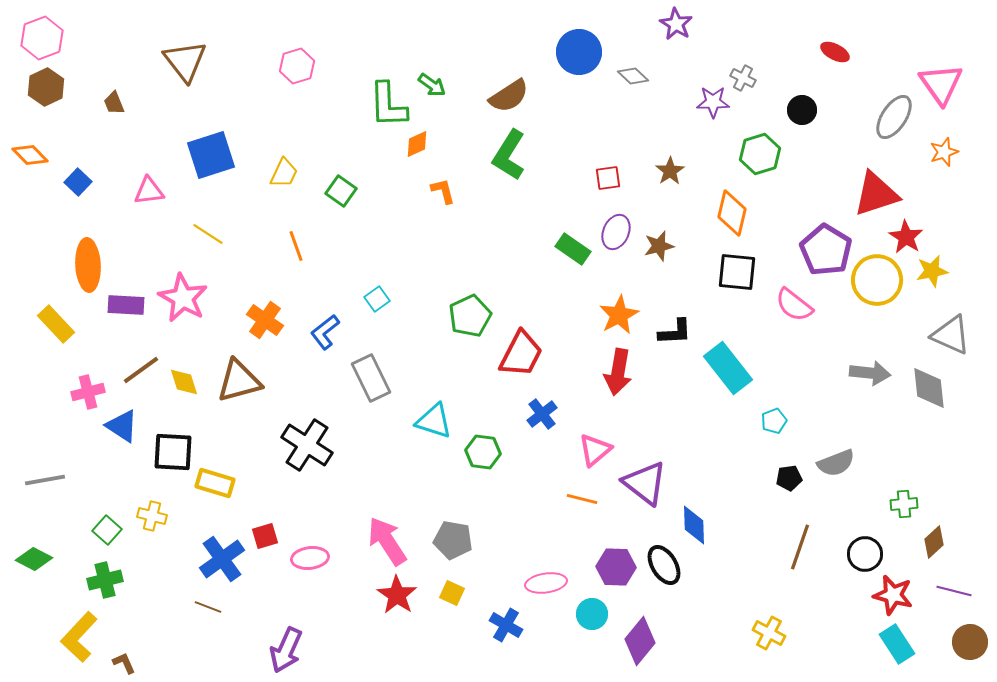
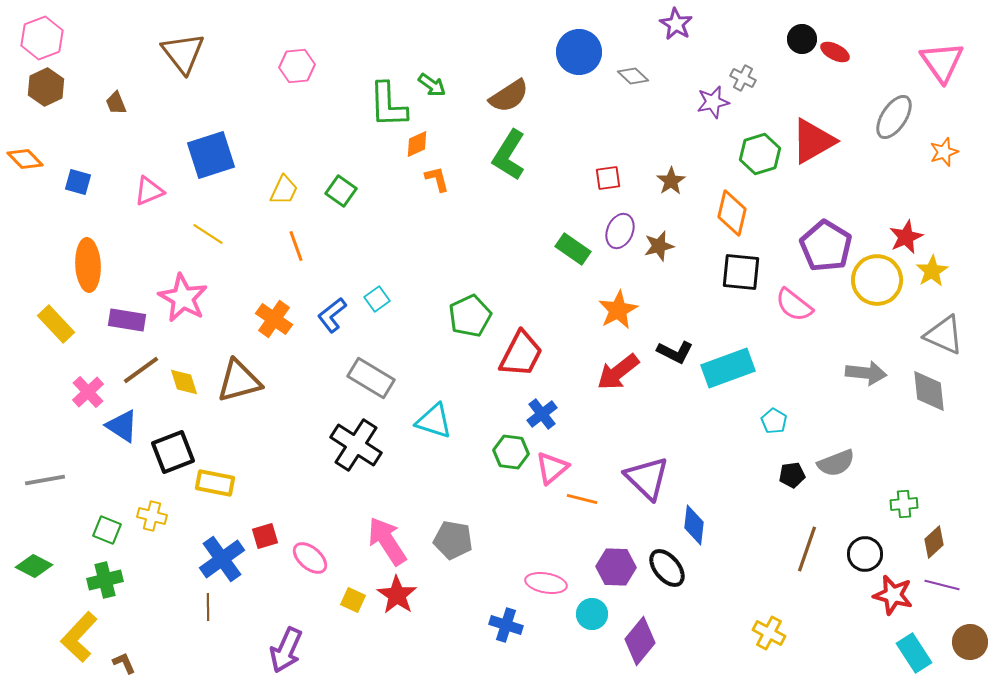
brown triangle at (185, 61): moved 2 px left, 8 px up
pink hexagon at (297, 66): rotated 12 degrees clockwise
pink triangle at (941, 84): moved 1 px right, 22 px up
purple star at (713, 102): rotated 12 degrees counterclockwise
brown trapezoid at (114, 103): moved 2 px right
black circle at (802, 110): moved 71 px up
orange diamond at (30, 155): moved 5 px left, 4 px down
brown star at (670, 171): moved 1 px right, 10 px down
yellow trapezoid at (284, 173): moved 17 px down
blue square at (78, 182): rotated 28 degrees counterclockwise
pink triangle at (149, 191): rotated 16 degrees counterclockwise
orange L-shape at (443, 191): moved 6 px left, 12 px up
red triangle at (876, 194): moved 63 px left, 53 px up; rotated 12 degrees counterclockwise
purple ellipse at (616, 232): moved 4 px right, 1 px up
red star at (906, 237): rotated 16 degrees clockwise
purple pentagon at (826, 250): moved 4 px up
yellow star at (932, 271): rotated 20 degrees counterclockwise
black square at (737, 272): moved 4 px right
purple rectangle at (126, 305): moved 1 px right, 15 px down; rotated 6 degrees clockwise
orange star at (619, 315): moved 1 px left, 5 px up
orange cross at (265, 320): moved 9 px right, 1 px up
blue L-shape at (325, 332): moved 7 px right, 17 px up
black L-shape at (675, 332): moved 20 px down; rotated 30 degrees clockwise
gray triangle at (951, 335): moved 7 px left
cyan rectangle at (728, 368): rotated 72 degrees counterclockwise
red arrow at (618, 372): rotated 42 degrees clockwise
gray arrow at (870, 373): moved 4 px left
gray rectangle at (371, 378): rotated 33 degrees counterclockwise
gray diamond at (929, 388): moved 3 px down
pink cross at (88, 392): rotated 28 degrees counterclockwise
cyan pentagon at (774, 421): rotated 20 degrees counterclockwise
black cross at (307, 445): moved 49 px right
pink triangle at (595, 450): moved 43 px left, 18 px down
black square at (173, 452): rotated 24 degrees counterclockwise
green hexagon at (483, 452): moved 28 px right
black pentagon at (789, 478): moved 3 px right, 3 px up
yellow rectangle at (215, 483): rotated 6 degrees counterclockwise
purple triangle at (645, 483): moved 2 px right, 5 px up; rotated 6 degrees clockwise
blue diamond at (694, 525): rotated 9 degrees clockwise
green square at (107, 530): rotated 20 degrees counterclockwise
brown line at (800, 547): moved 7 px right, 2 px down
pink ellipse at (310, 558): rotated 48 degrees clockwise
green diamond at (34, 559): moved 7 px down
black ellipse at (664, 565): moved 3 px right, 3 px down; rotated 9 degrees counterclockwise
pink ellipse at (546, 583): rotated 18 degrees clockwise
purple line at (954, 591): moved 12 px left, 6 px up
yellow square at (452, 593): moved 99 px left, 7 px down
brown line at (208, 607): rotated 68 degrees clockwise
blue cross at (506, 625): rotated 12 degrees counterclockwise
cyan rectangle at (897, 644): moved 17 px right, 9 px down
